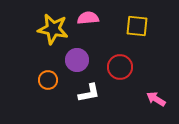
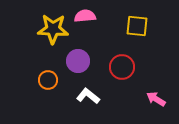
pink semicircle: moved 3 px left, 2 px up
yellow star: rotated 8 degrees counterclockwise
purple circle: moved 1 px right, 1 px down
red circle: moved 2 px right
white L-shape: moved 1 px left, 3 px down; rotated 130 degrees counterclockwise
